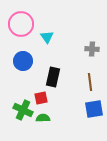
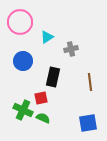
pink circle: moved 1 px left, 2 px up
cyan triangle: rotated 32 degrees clockwise
gray cross: moved 21 px left; rotated 16 degrees counterclockwise
blue square: moved 6 px left, 14 px down
green semicircle: rotated 24 degrees clockwise
